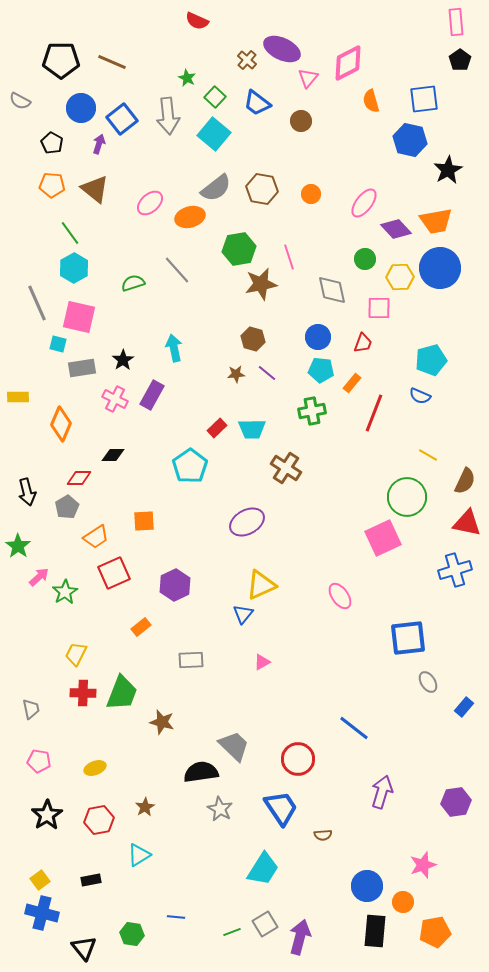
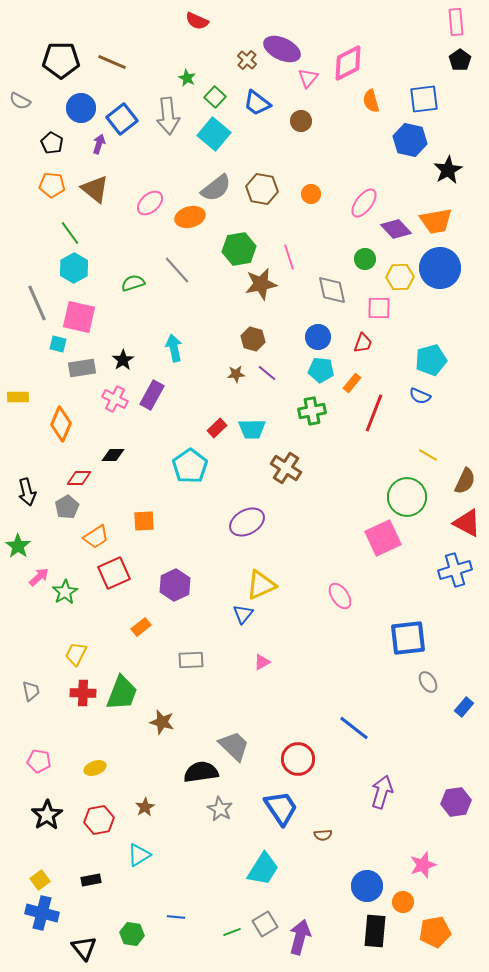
red triangle at (467, 523): rotated 16 degrees clockwise
gray trapezoid at (31, 709): moved 18 px up
